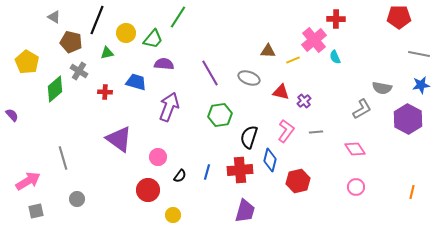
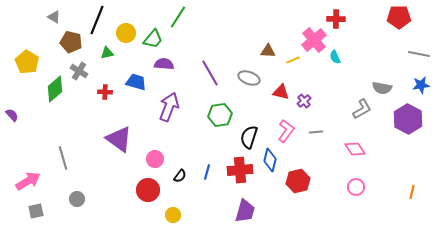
pink circle at (158, 157): moved 3 px left, 2 px down
